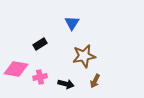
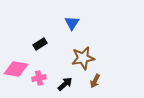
brown star: moved 1 px left, 2 px down
pink cross: moved 1 px left, 1 px down
black arrow: moved 1 px left; rotated 56 degrees counterclockwise
